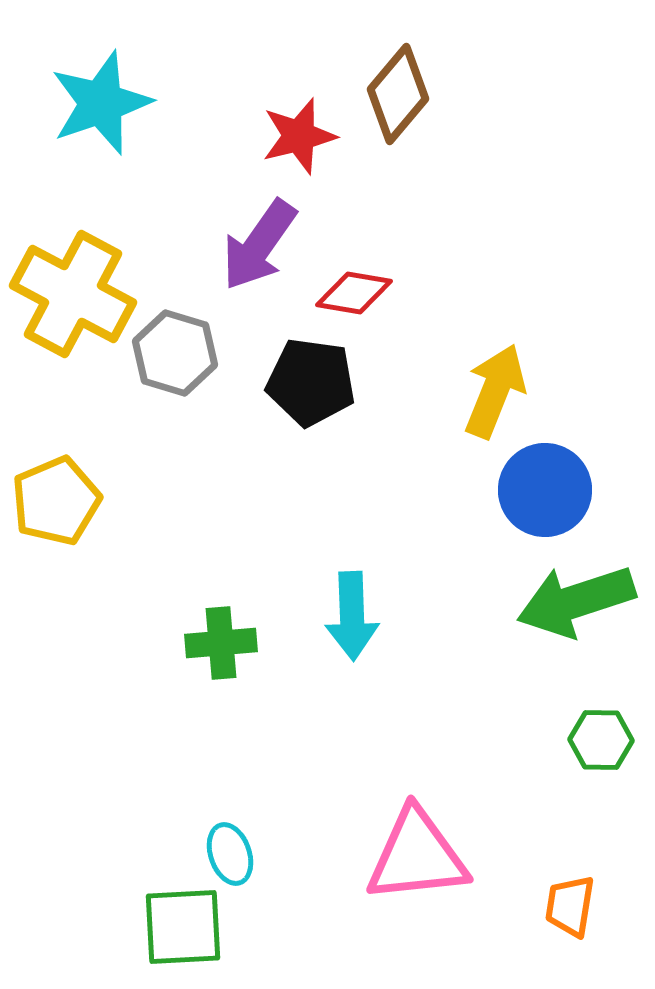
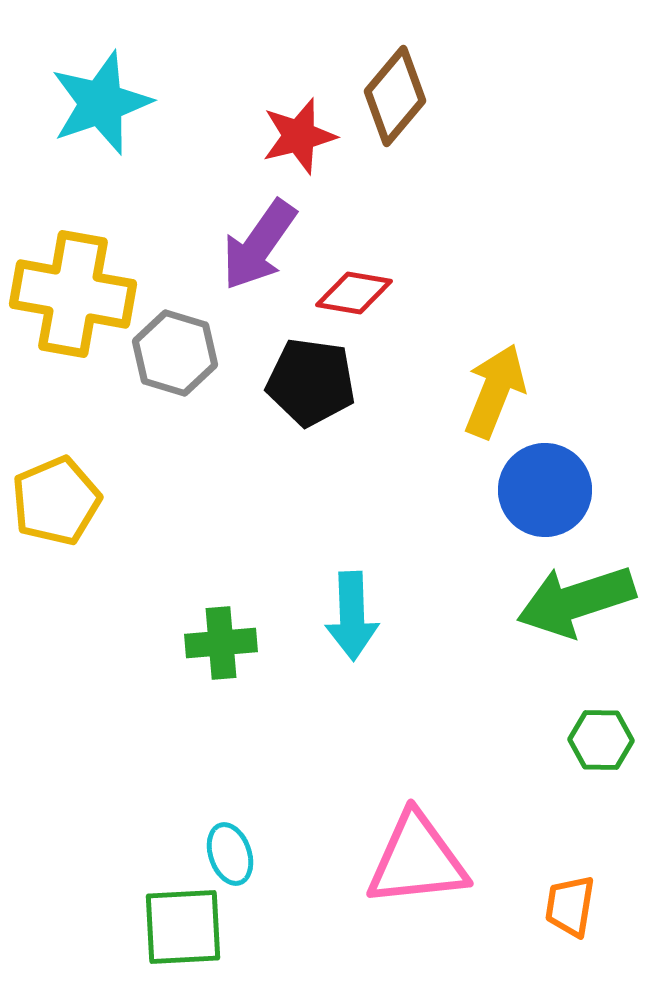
brown diamond: moved 3 px left, 2 px down
yellow cross: rotated 18 degrees counterclockwise
pink triangle: moved 4 px down
